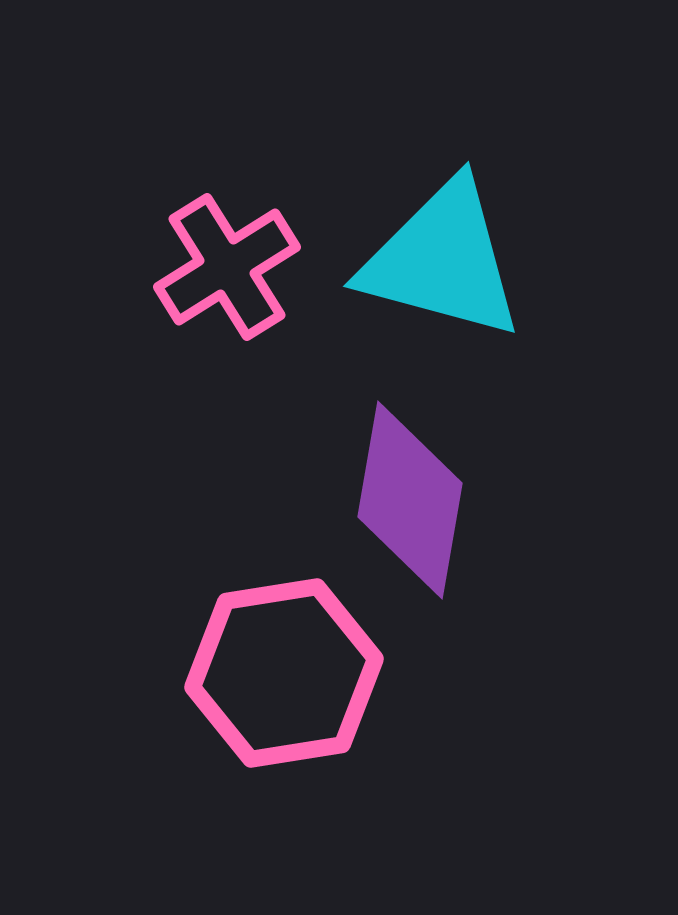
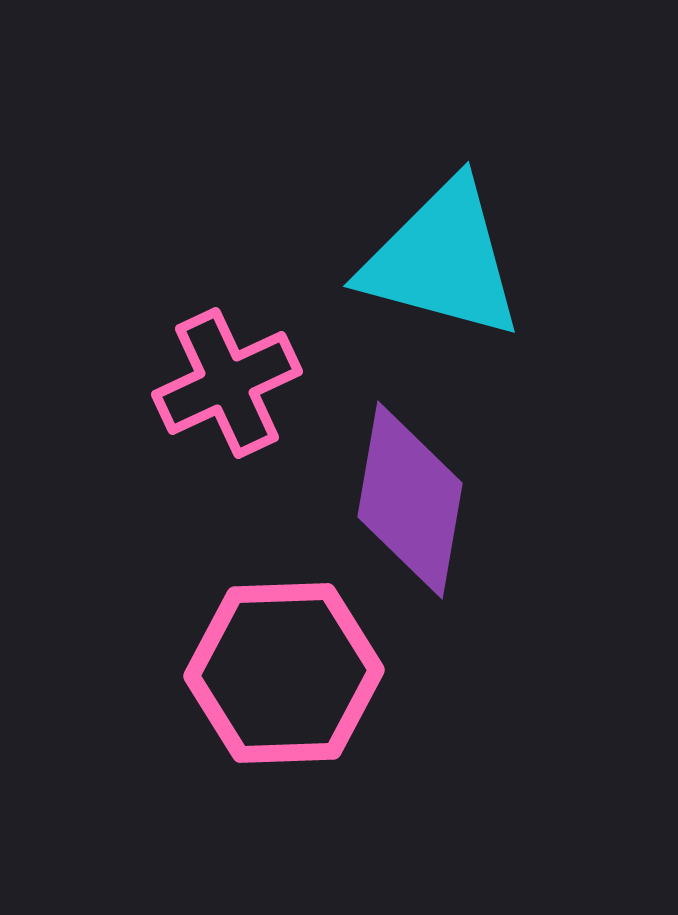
pink cross: moved 116 px down; rotated 7 degrees clockwise
pink hexagon: rotated 7 degrees clockwise
